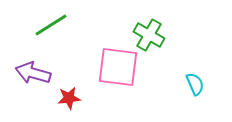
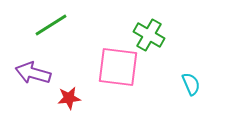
cyan semicircle: moved 4 px left
